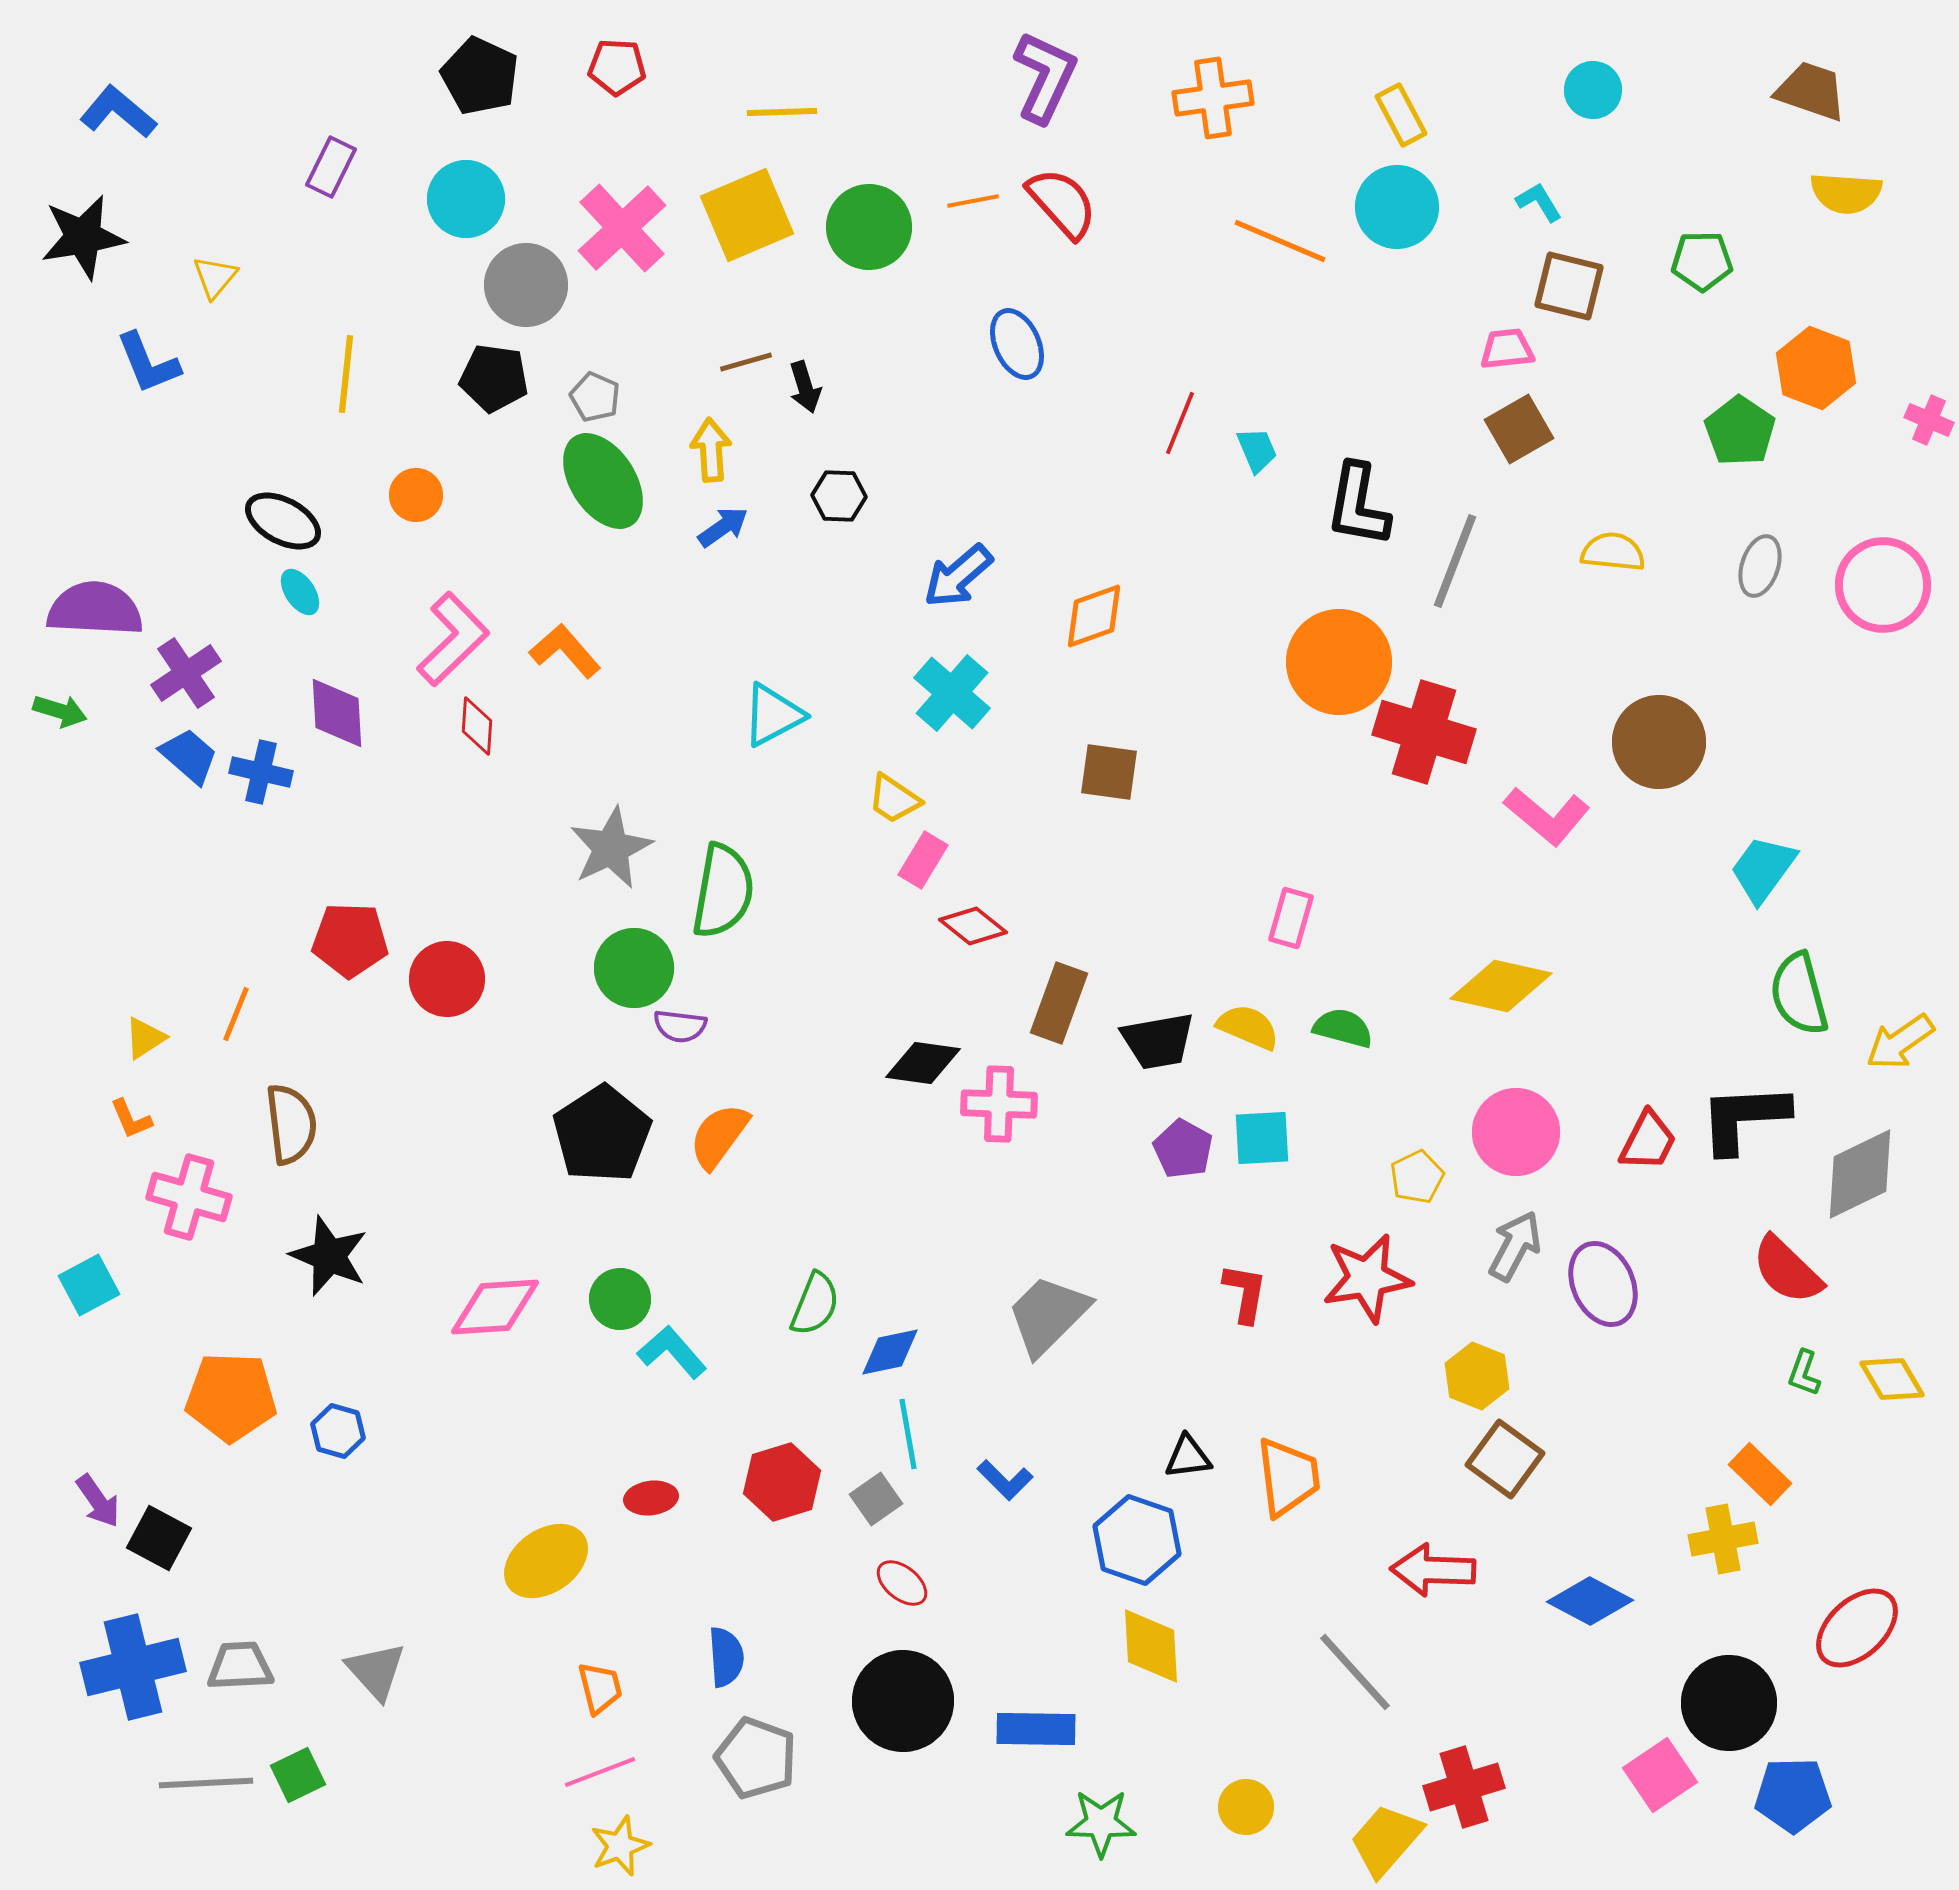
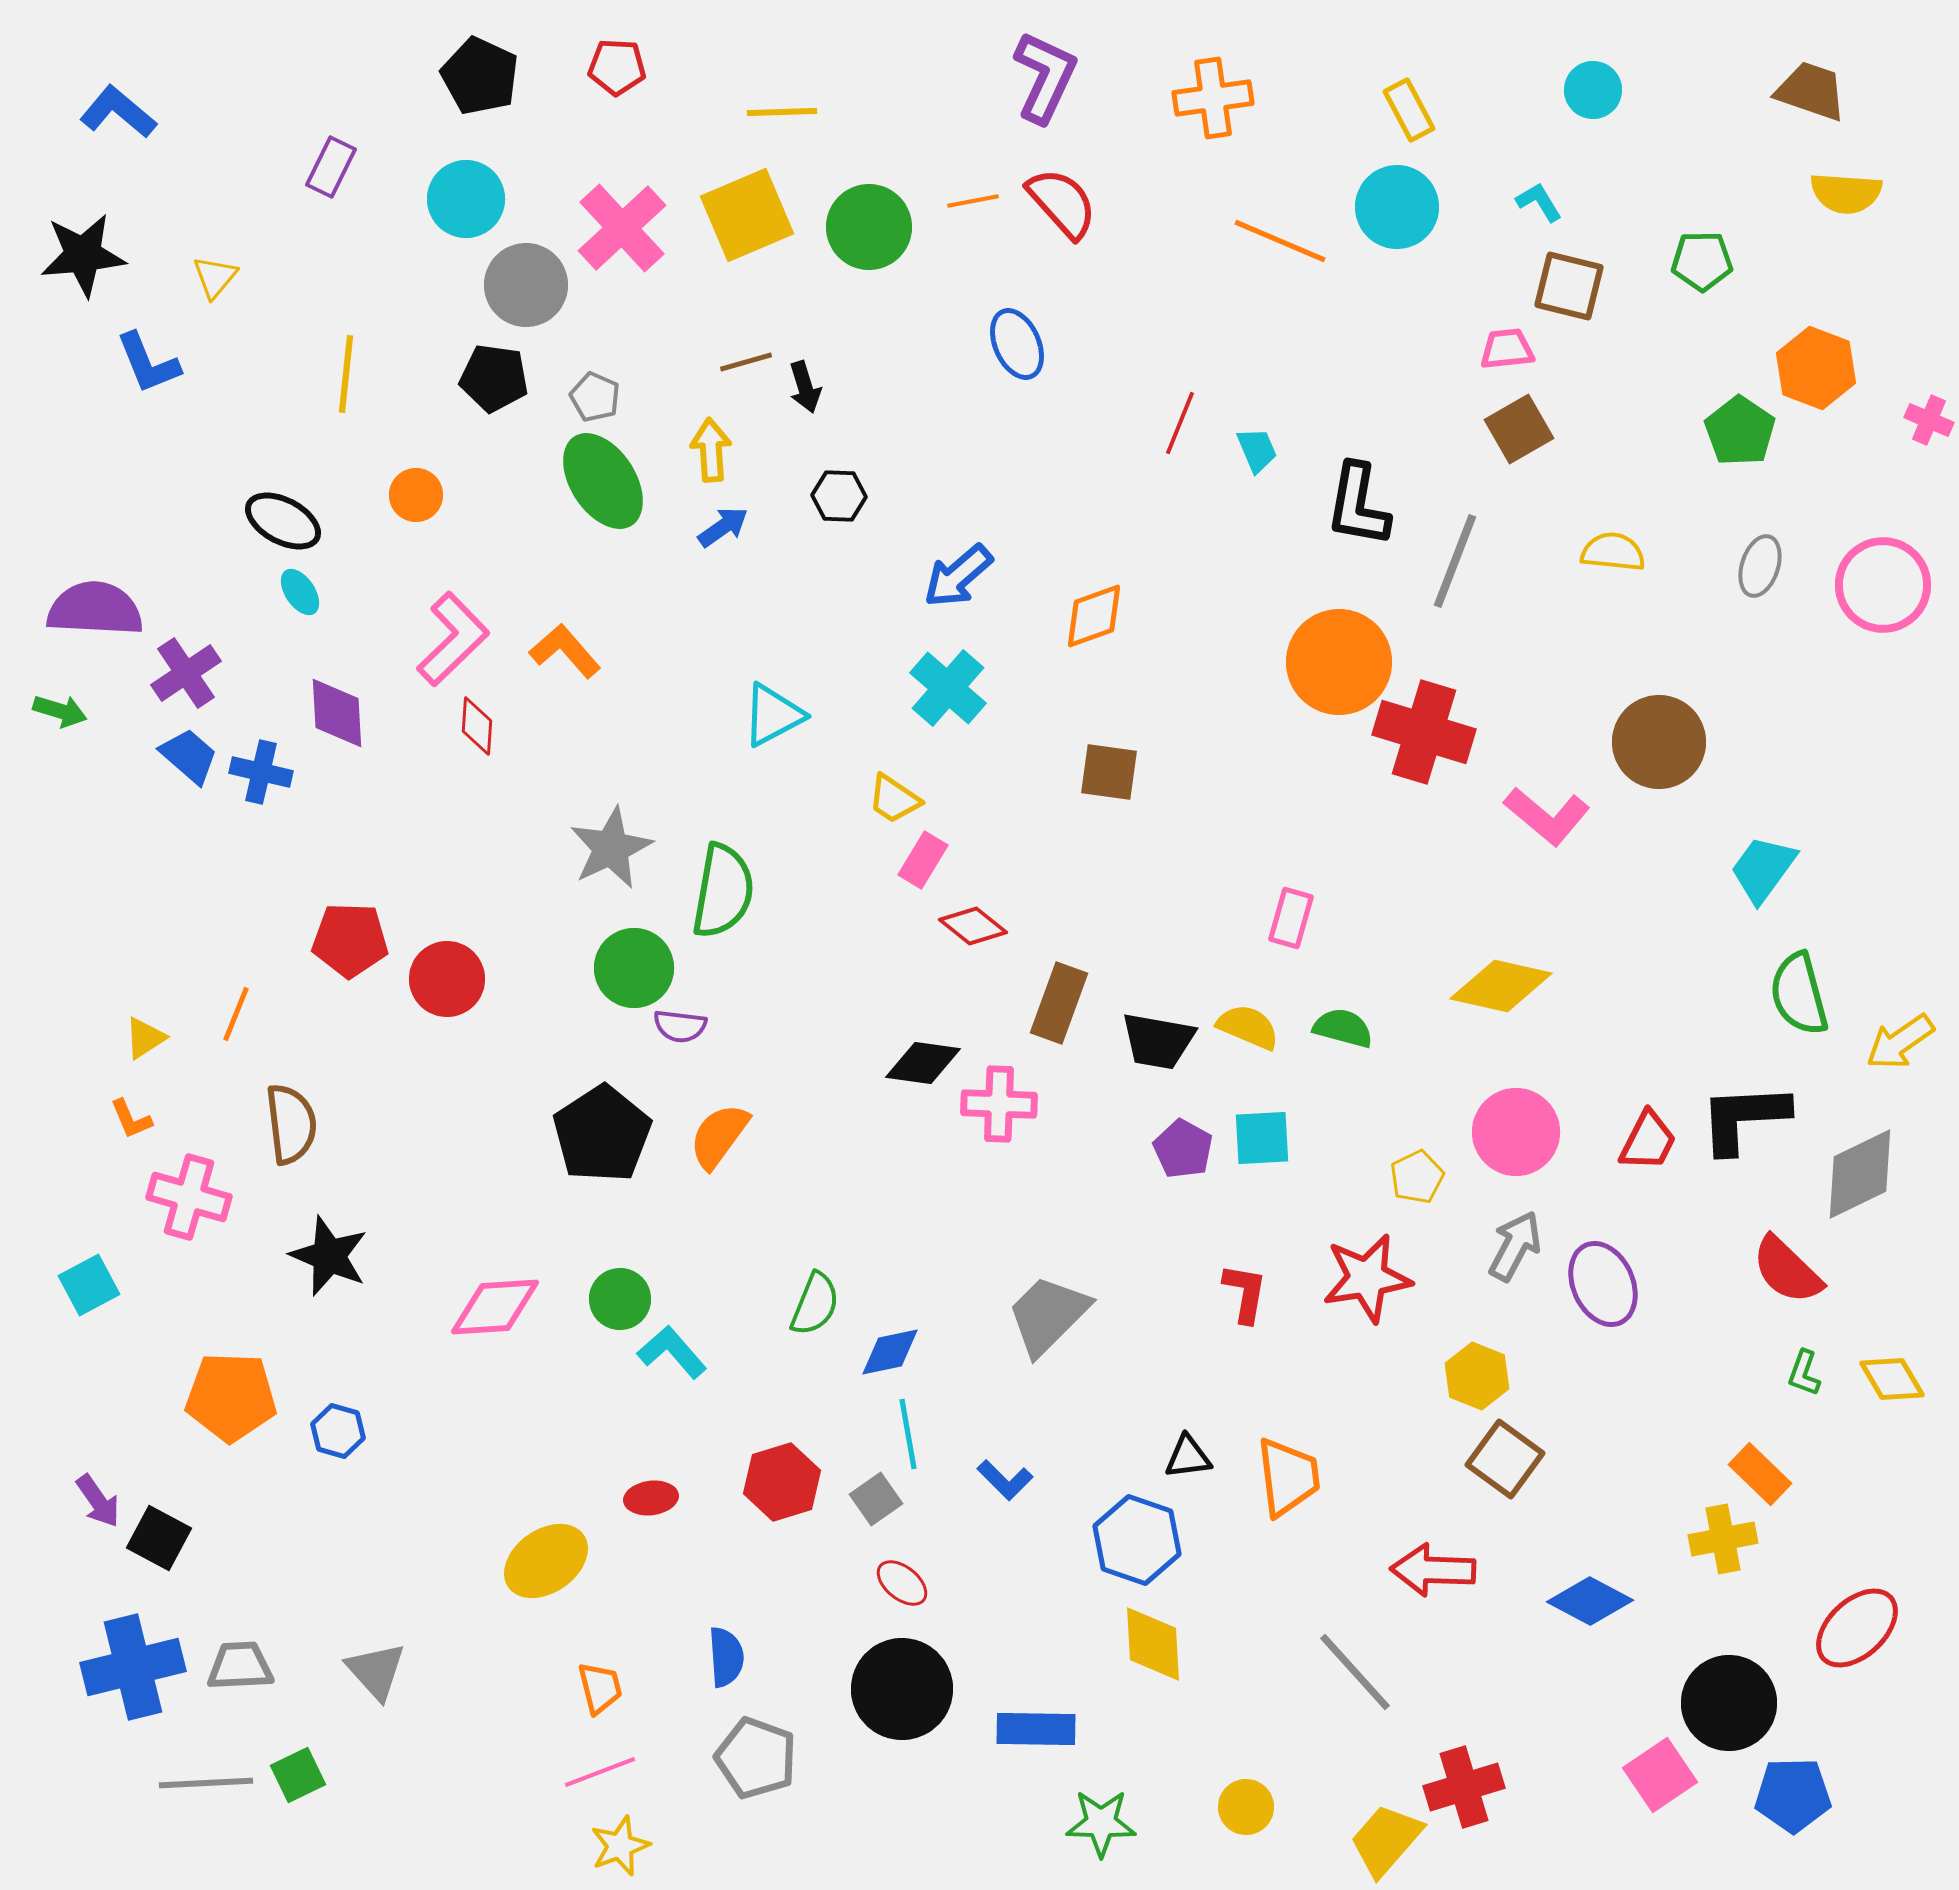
yellow rectangle at (1401, 115): moved 8 px right, 5 px up
black star at (83, 237): moved 18 px down; rotated 4 degrees clockwise
cyan cross at (952, 693): moved 4 px left, 5 px up
black trapezoid at (1158, 1041): rotated 20 degrees clockwise
yellow diamond at (1151, 1646): moved 2 px right, 2 px up
black circle at (903, 1701): moved 1 px left, 12 px up
